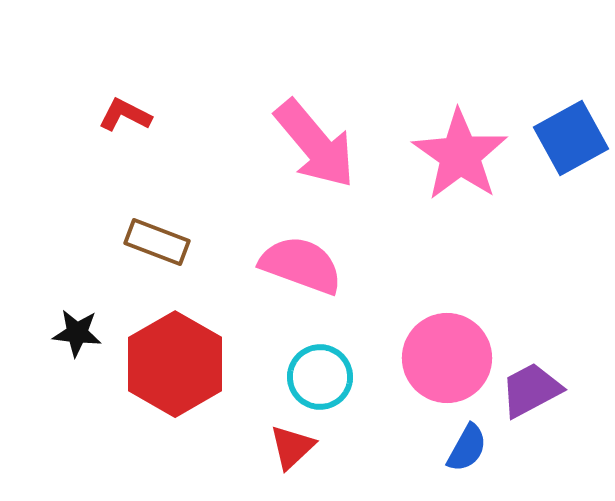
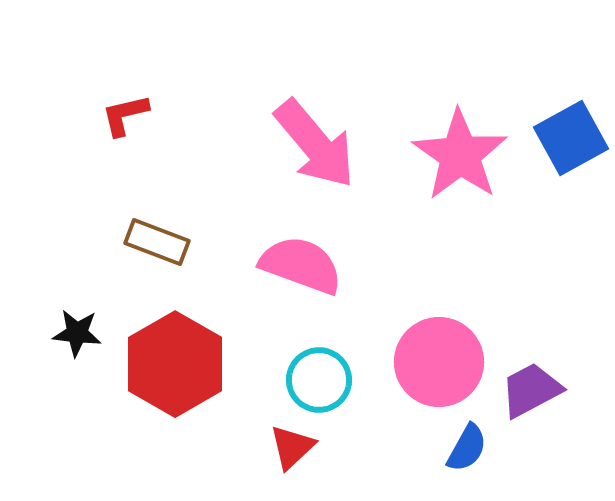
red L-shape: rotated 40 degrees counterclockwise
pink circle: moved 8 px left, 4 px down
cyan circle: moved 1 px left, 3 px down
